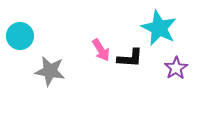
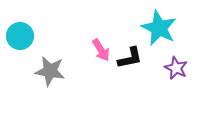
black L-shape: rotated 16 degrees counterclockwise
purple star: rotated 15 degrees counterclockwise
